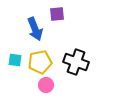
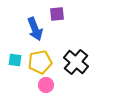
black cross: rotated 20 degrees clockwise
